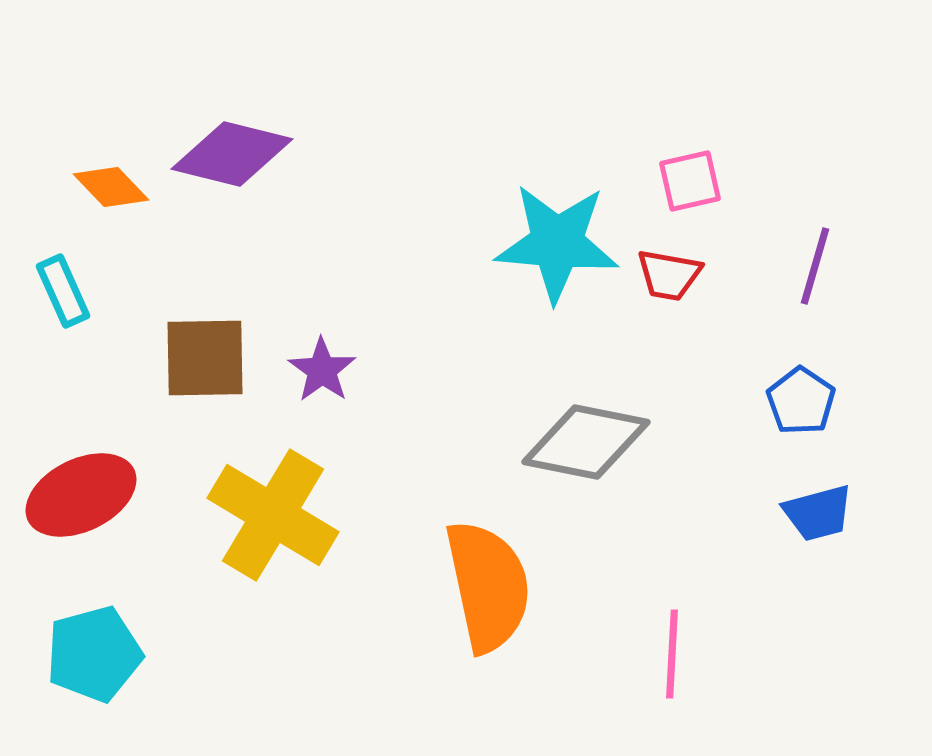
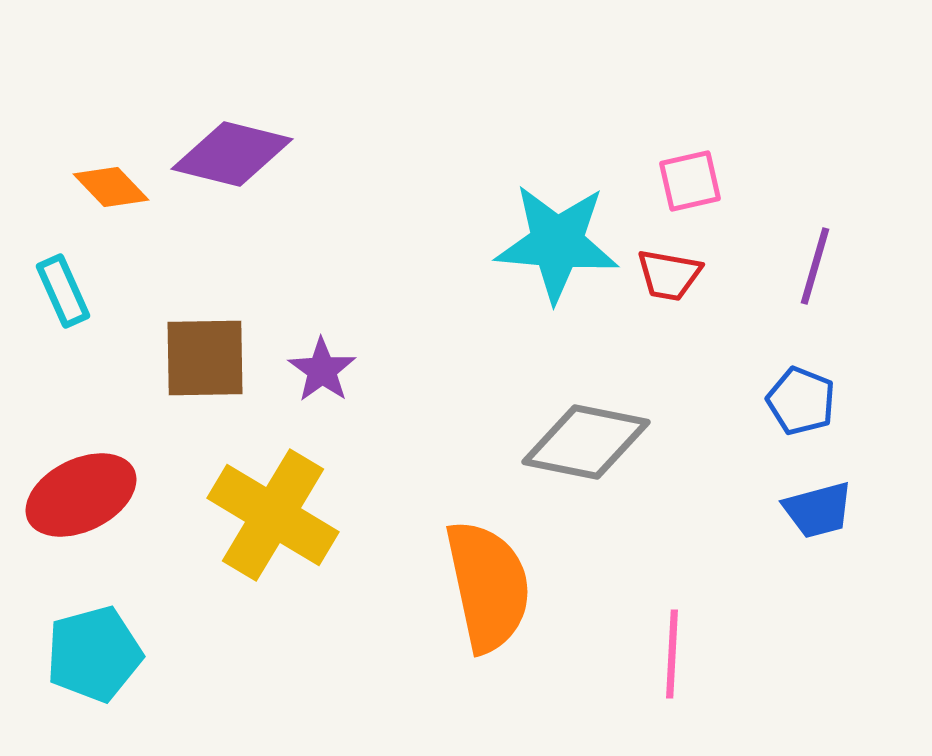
blue pentagon: rotated 12 degrees counterclockwise
blue trapezoid: moved 3 px up
